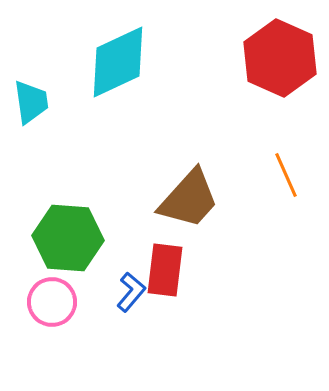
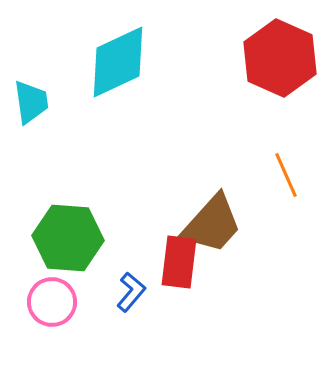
brown trapezoid: moved 23 px right, 25 px down
red rectangle: moved 14 px right, 8 px up
